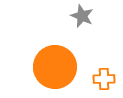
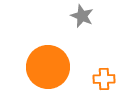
orange circle: moved 7 px left
